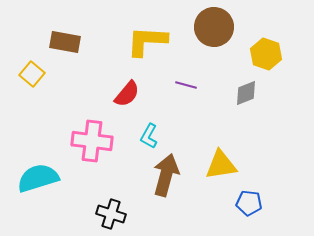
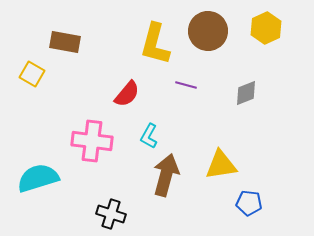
brown circle: moved 6 px left, 4 px down
yellow L-shape: moved 8 px right, 3 px down; rotated 78 degrees counterclockwise
yellow hexagon: moved 26 px up; rotated 16 degrees clockwise
yellow square: rotated 10 degrees counterclockwise
